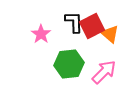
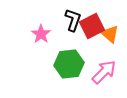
black L-shape: moved 1 px left, 2 px up; rotated 20 degrees clockwise
